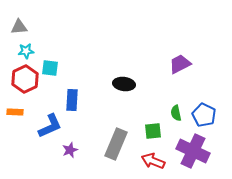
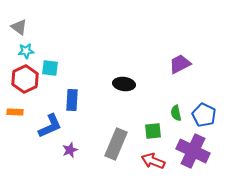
gray triangle: rotated 42 degrees clockwise
